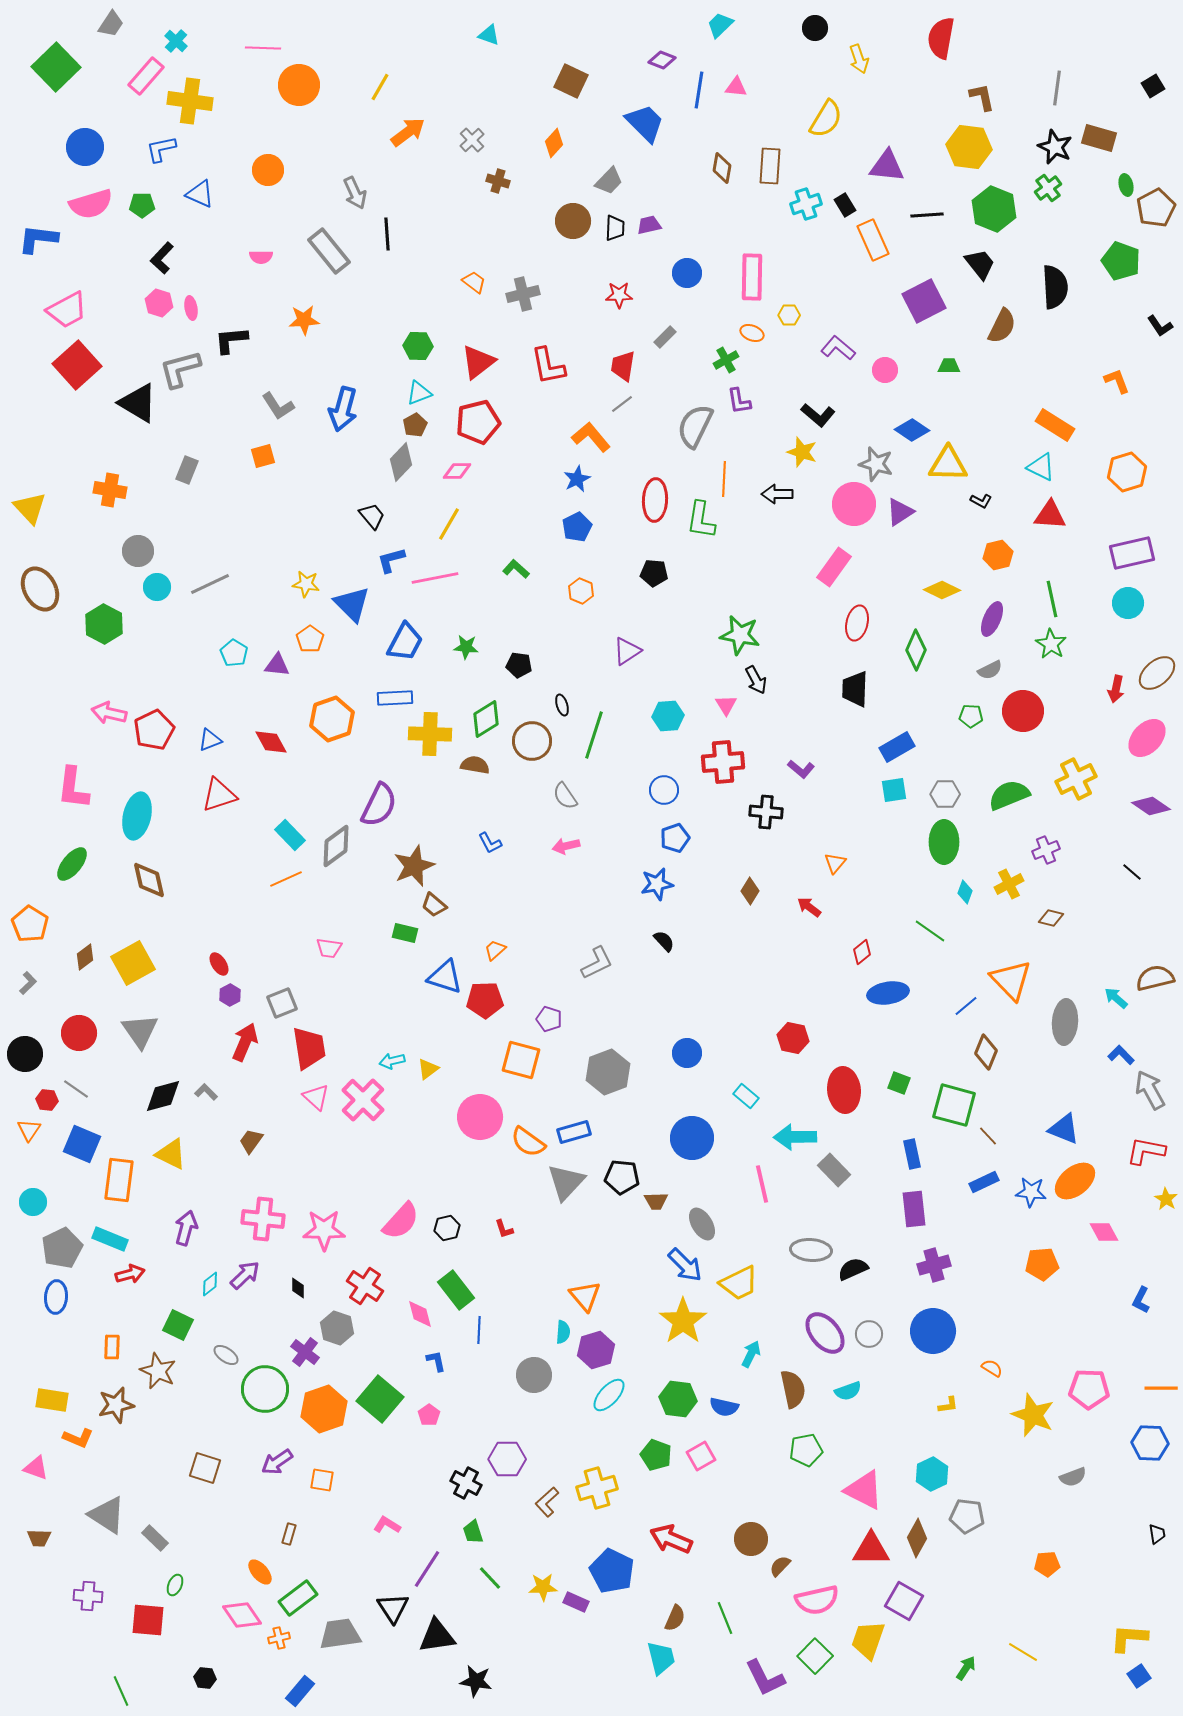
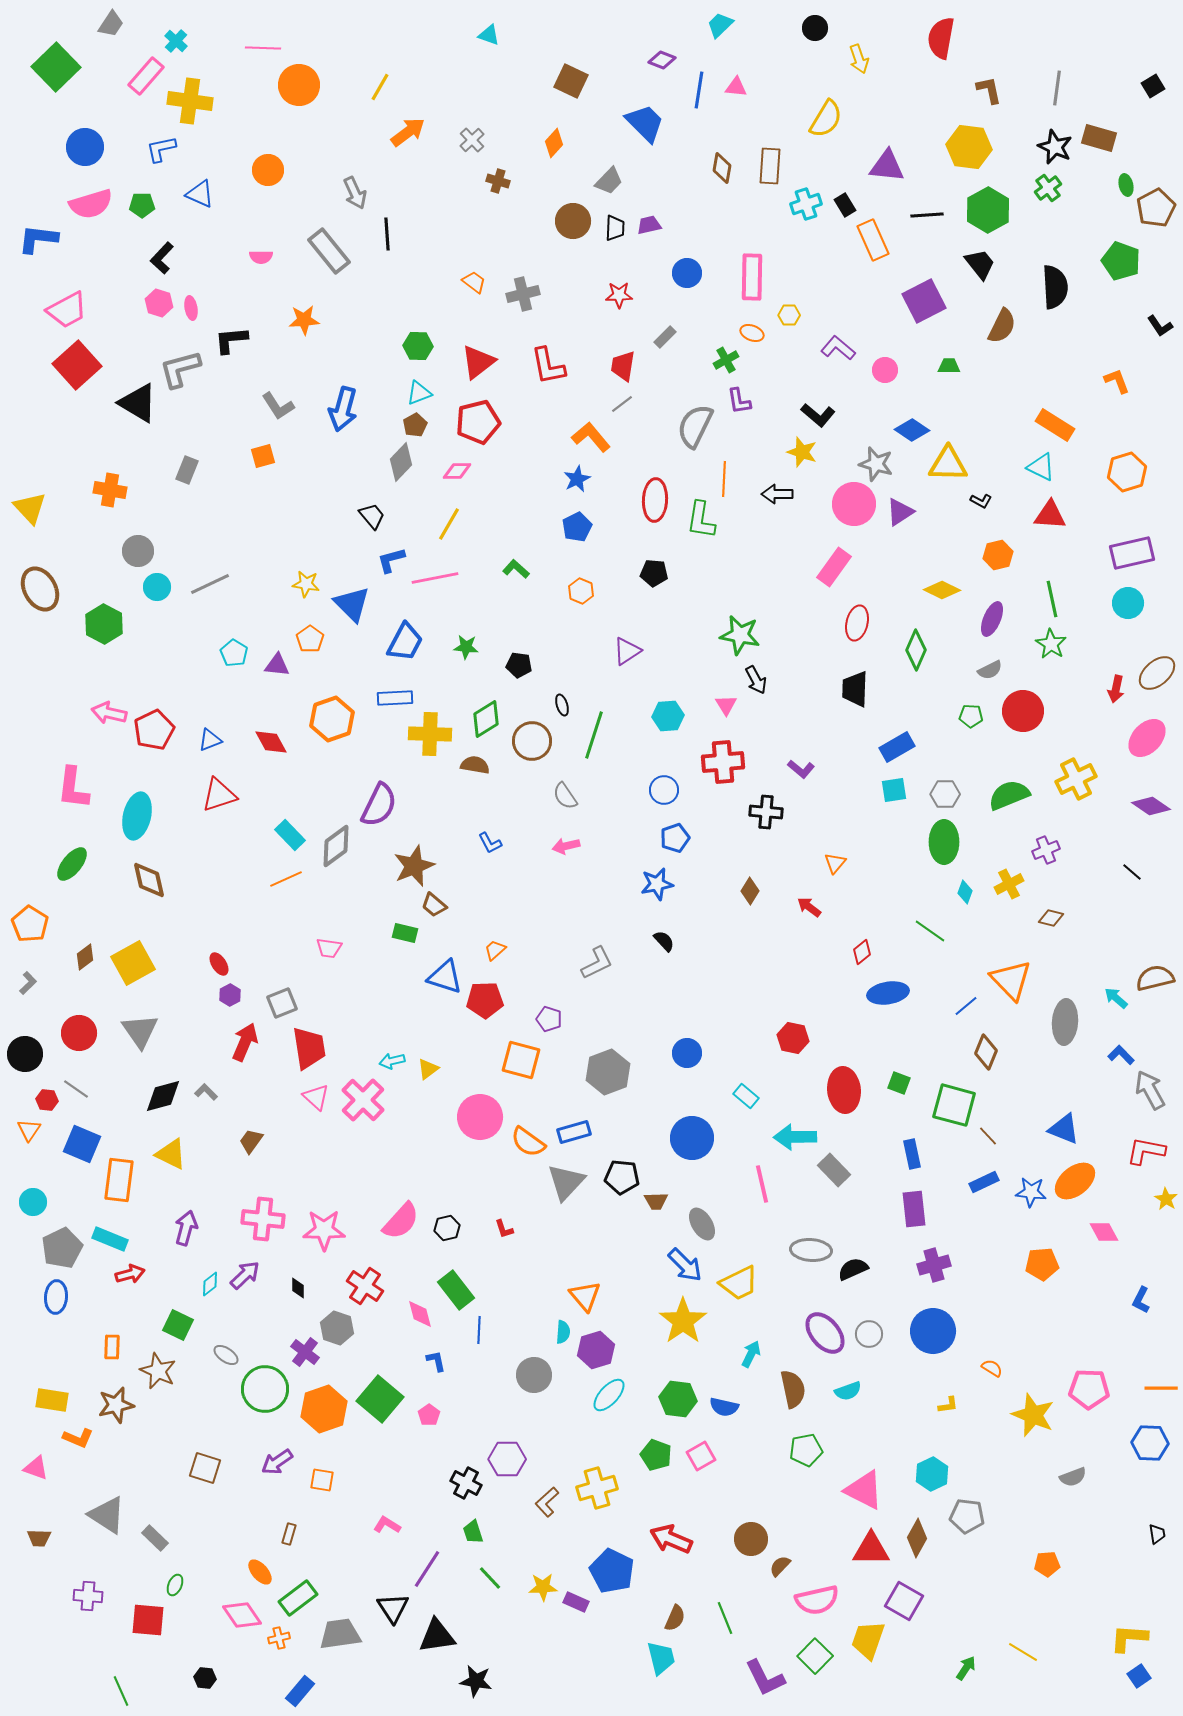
brown L-shape at (982, 97): moved 7 px right, 7 px up
green hexagon at (994, 209): moved 6 px left, 1 px down; rotated 9 degrees clockwise
